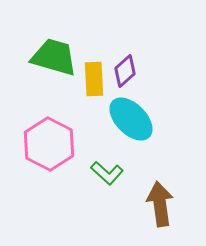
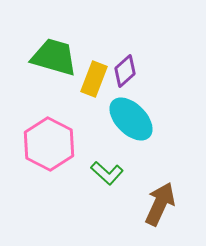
yellow rectangle: rotated 24 degrees clockwise
brown arrow: rotated 33 degrees clockwise
